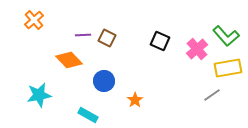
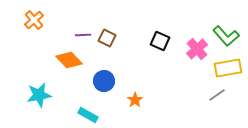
gray line: moved 5 px right
